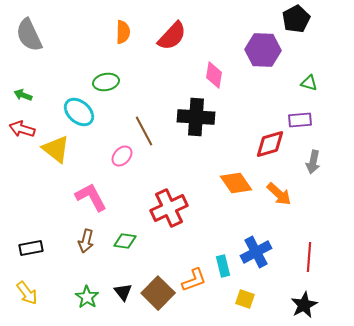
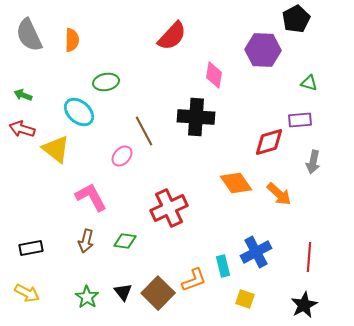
orange semicircle: moved 51 px left, 8 px down
red diamond: moved 1 px left, 2 px up
yellow arrow: rotated 25 degrees counterclockwise
